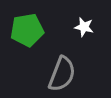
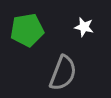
gray semicircle: moved 1 px right, 1 px up
